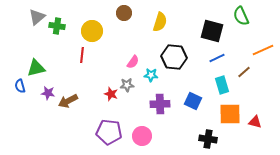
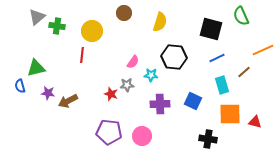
black square: moved 1 px left, 2 px up
